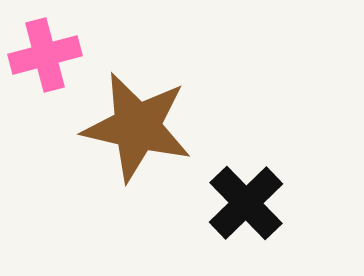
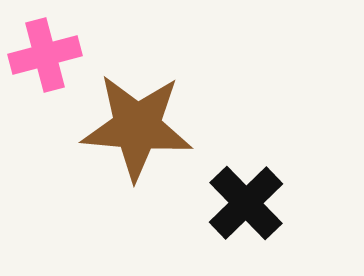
brown star: rotated 8 degrees counterclockwise
